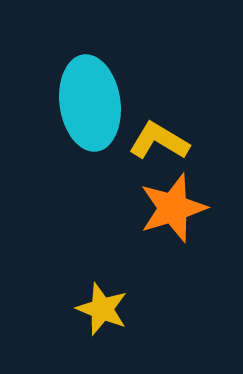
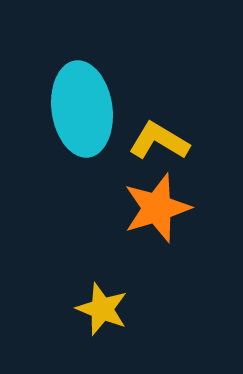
cyan ellipse: moved 8 px left, 6 px down
orange star: moved 16 px left
